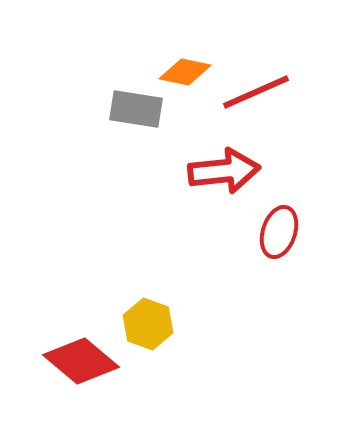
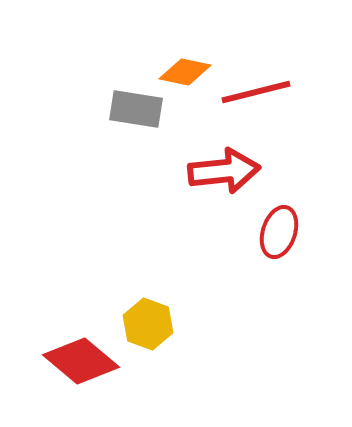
red line: rotated 10 degrees clockwise
